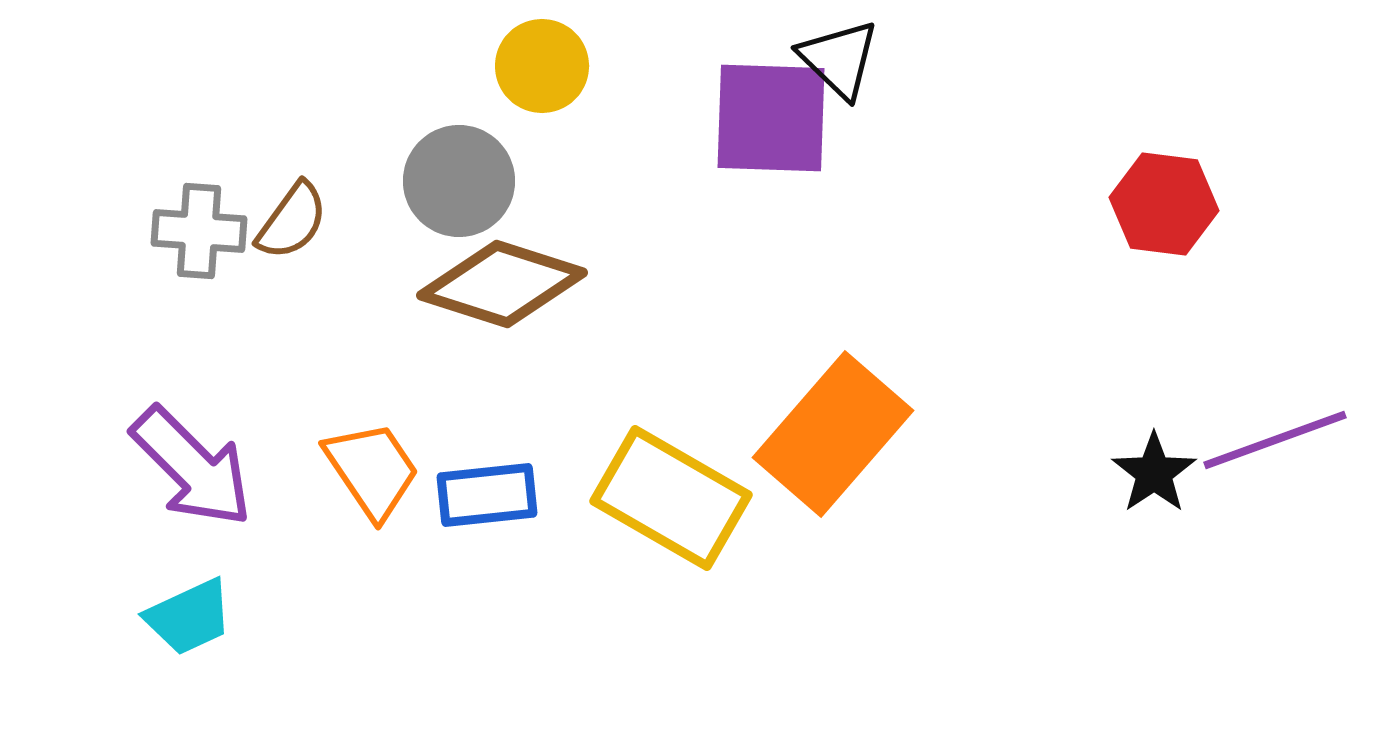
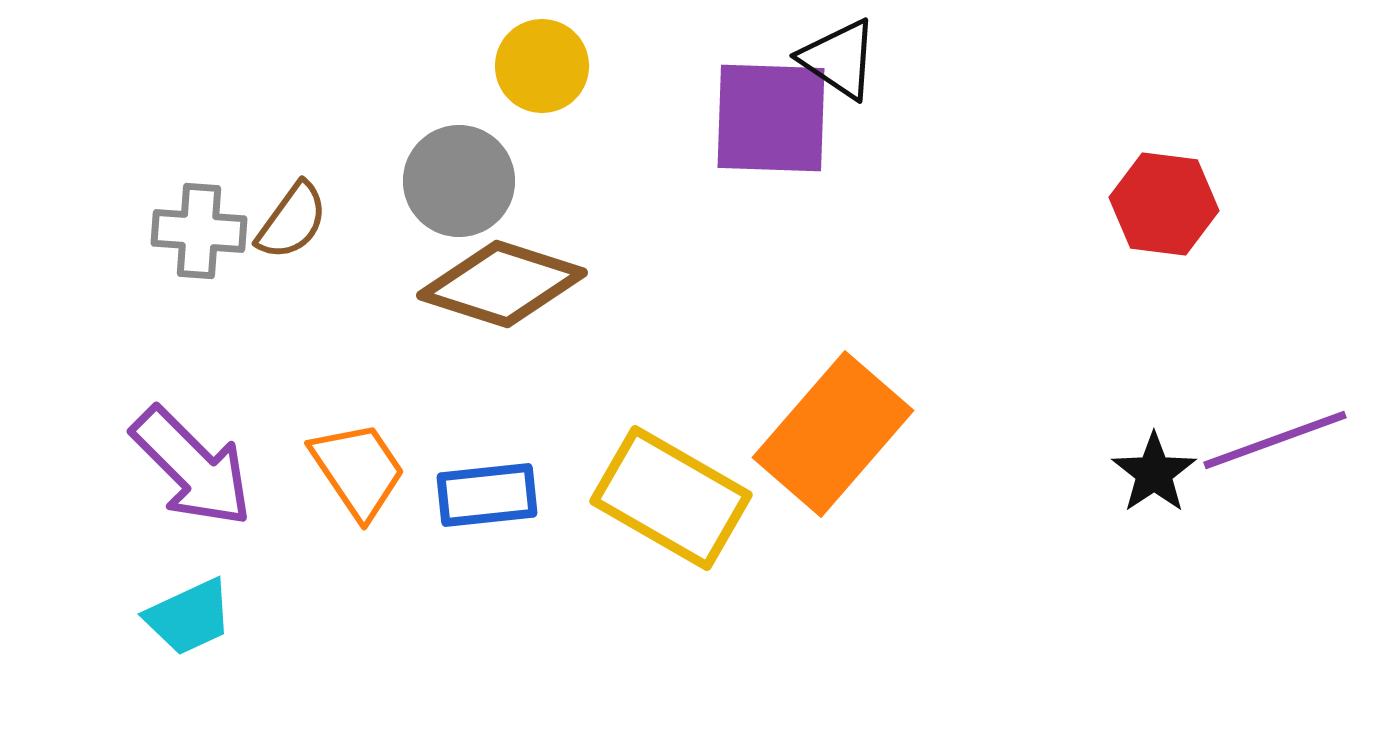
black triangle: rotated 10 degrees counterclockwise
orange trapezoid: moved 14 px left
